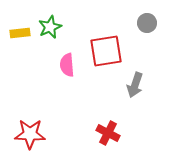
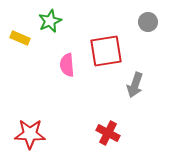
gray circle: moved 1 px right, 1 px up
green star: moved 6 px up
yellow rectangle: moved 5 px down; rotated 30 degrees clockwise
